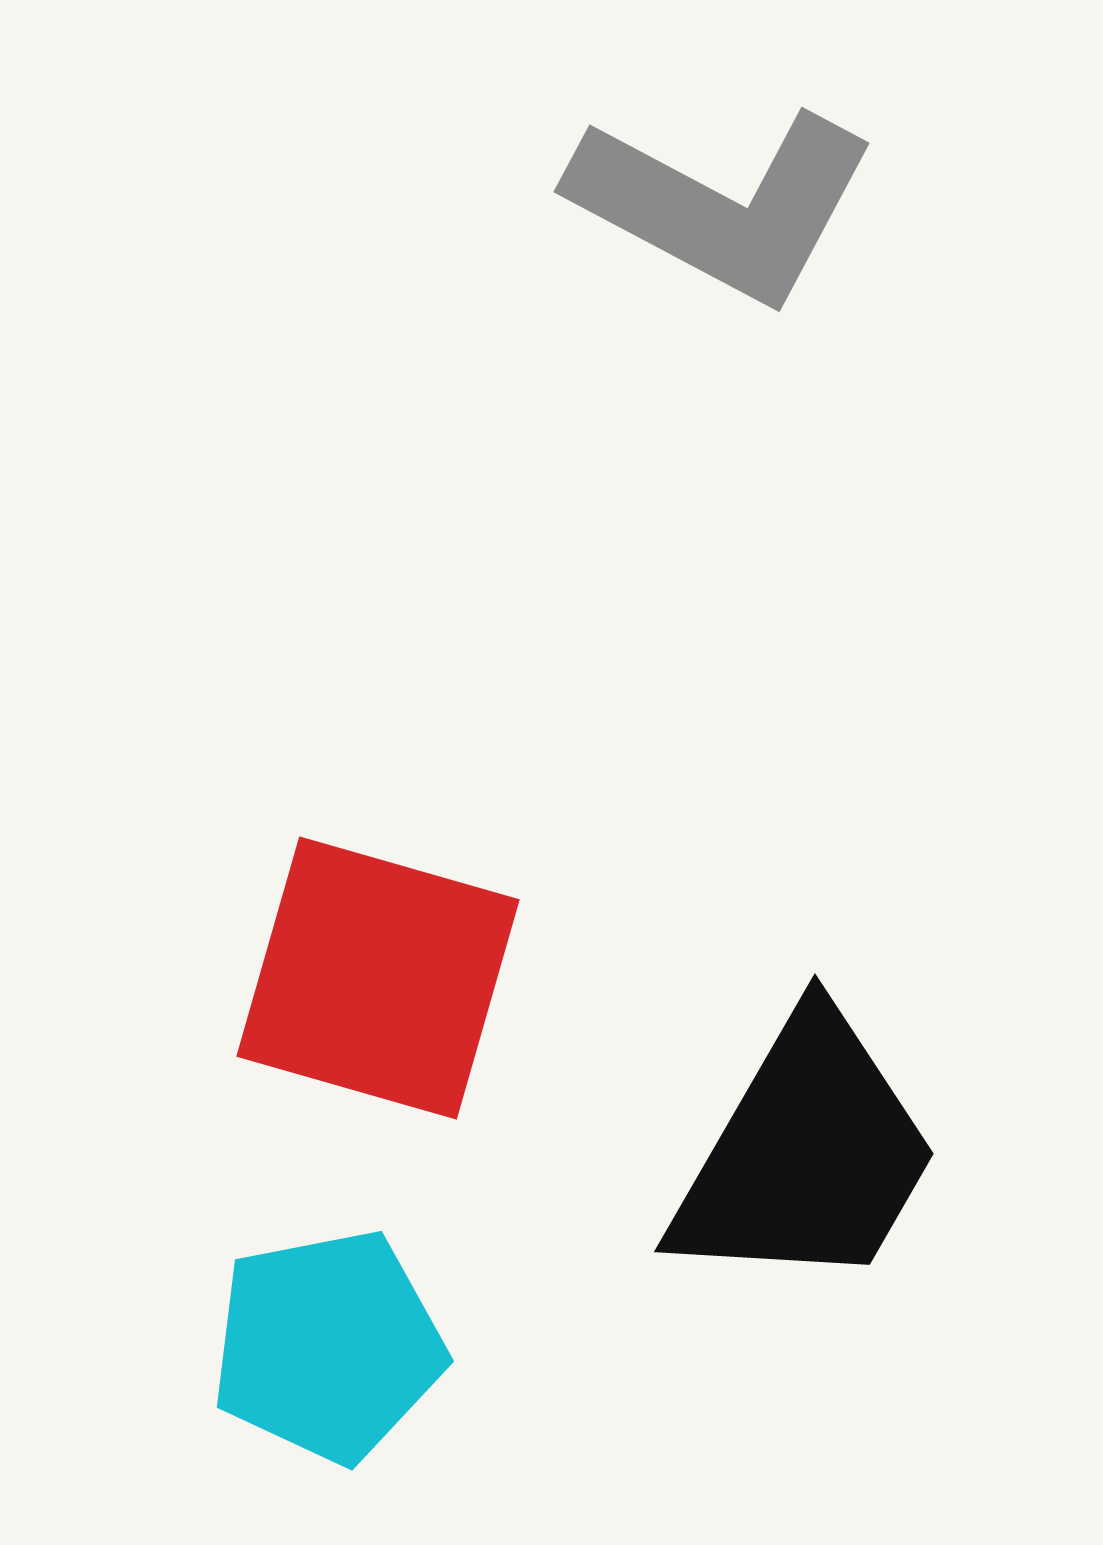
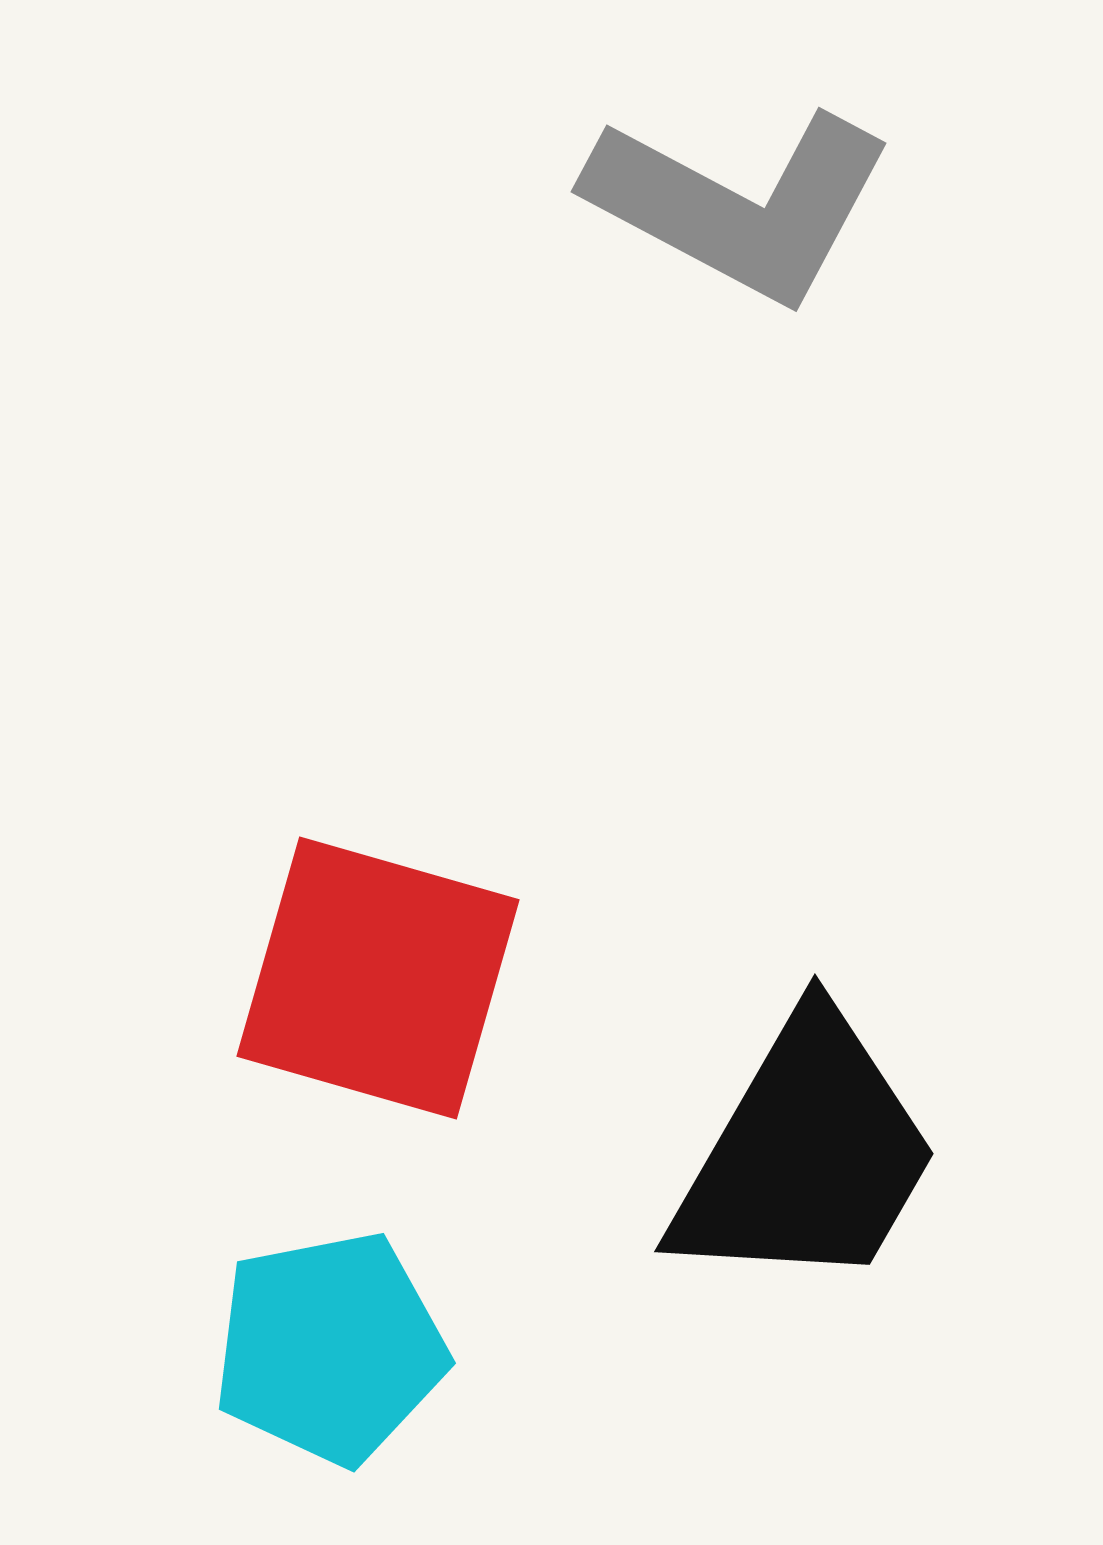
gray L-shape: moved 17 px right
cyan pentagon: moved 2 px right, 2 px down
